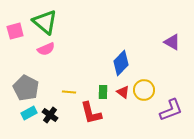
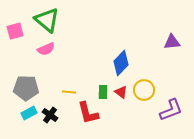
green triangle: moved 2 px right, 2 px up
purple triangle: rotated 36 degrees counterclockwise
gray pentagon: rotated 25 degrees counterclockwise
red triangle: moved 2 px left
red L-shape: moved 3 px left
